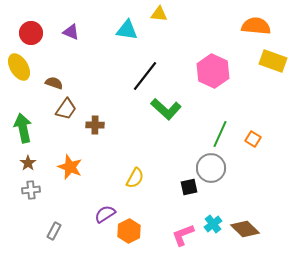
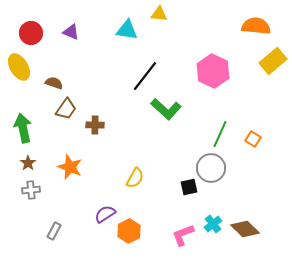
yellow rectangle: rotated 60 degrees counterclockwise
